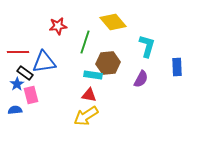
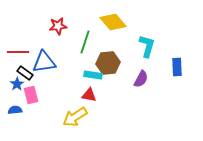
yellow arrow: moved 11 px left, 1 px down
